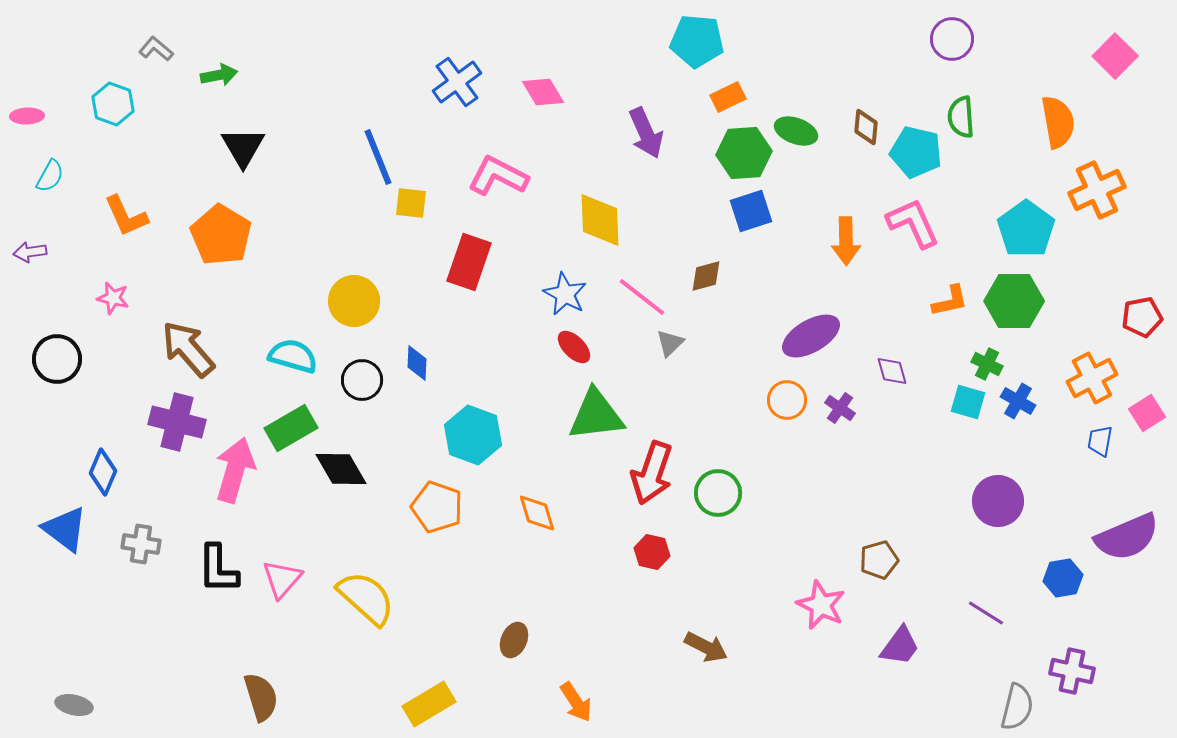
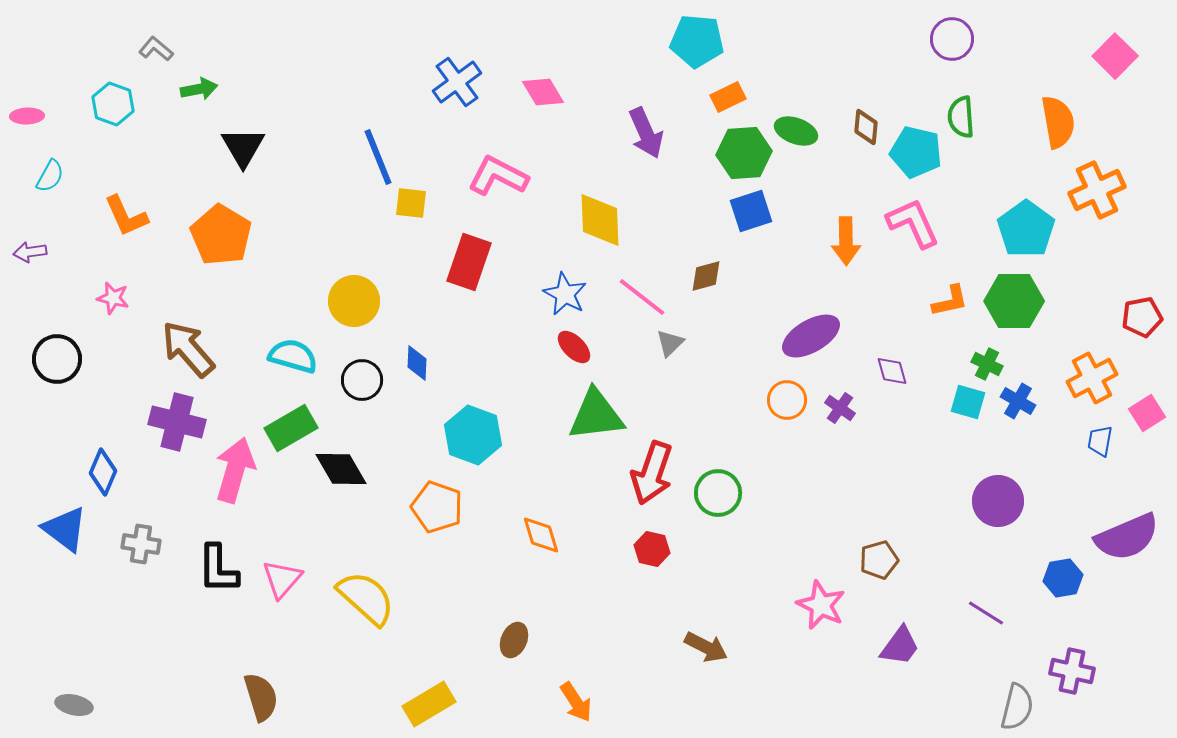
green arrow at (219, 75): moved 20 px left, 14 px down
orange diamond at (537, 513): moved 4 px right, 22 px down
red hexagon at (652, 552): moved 3 px up
